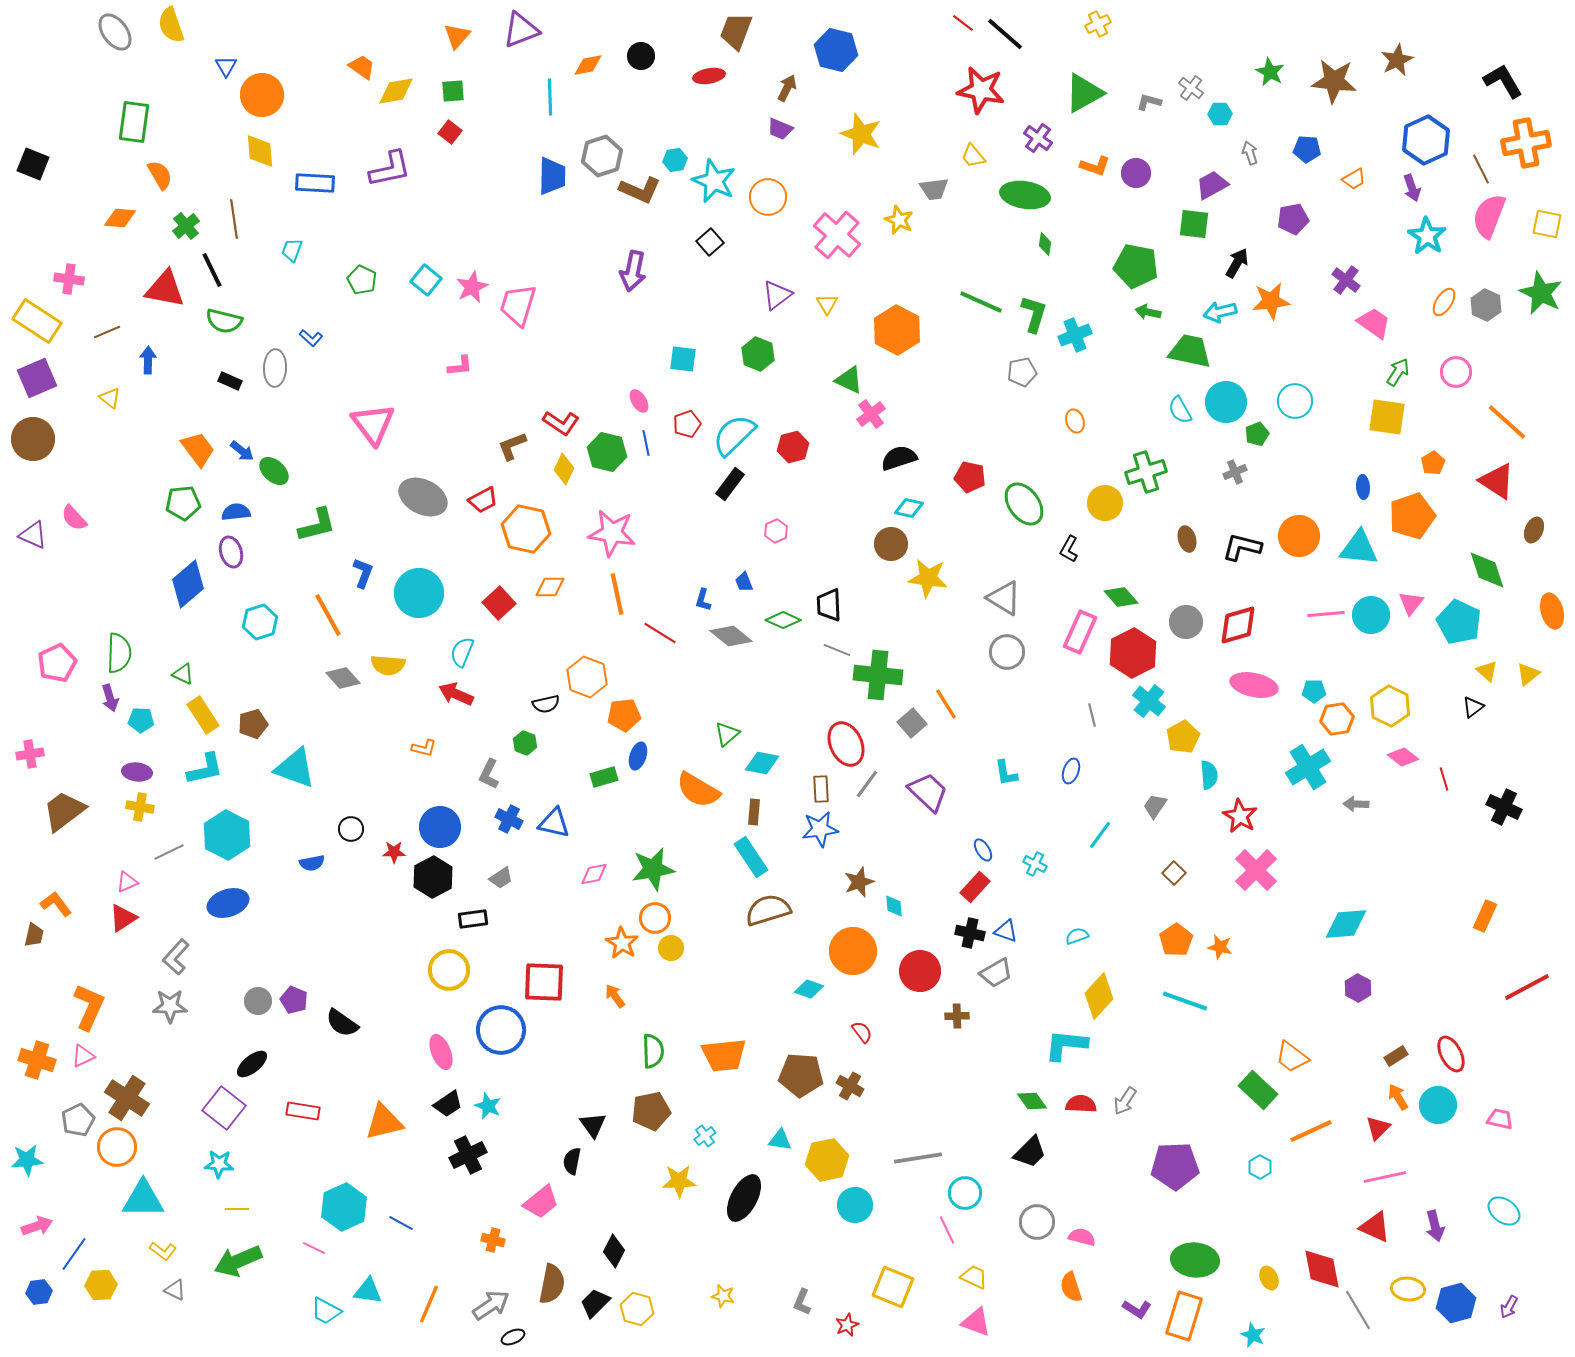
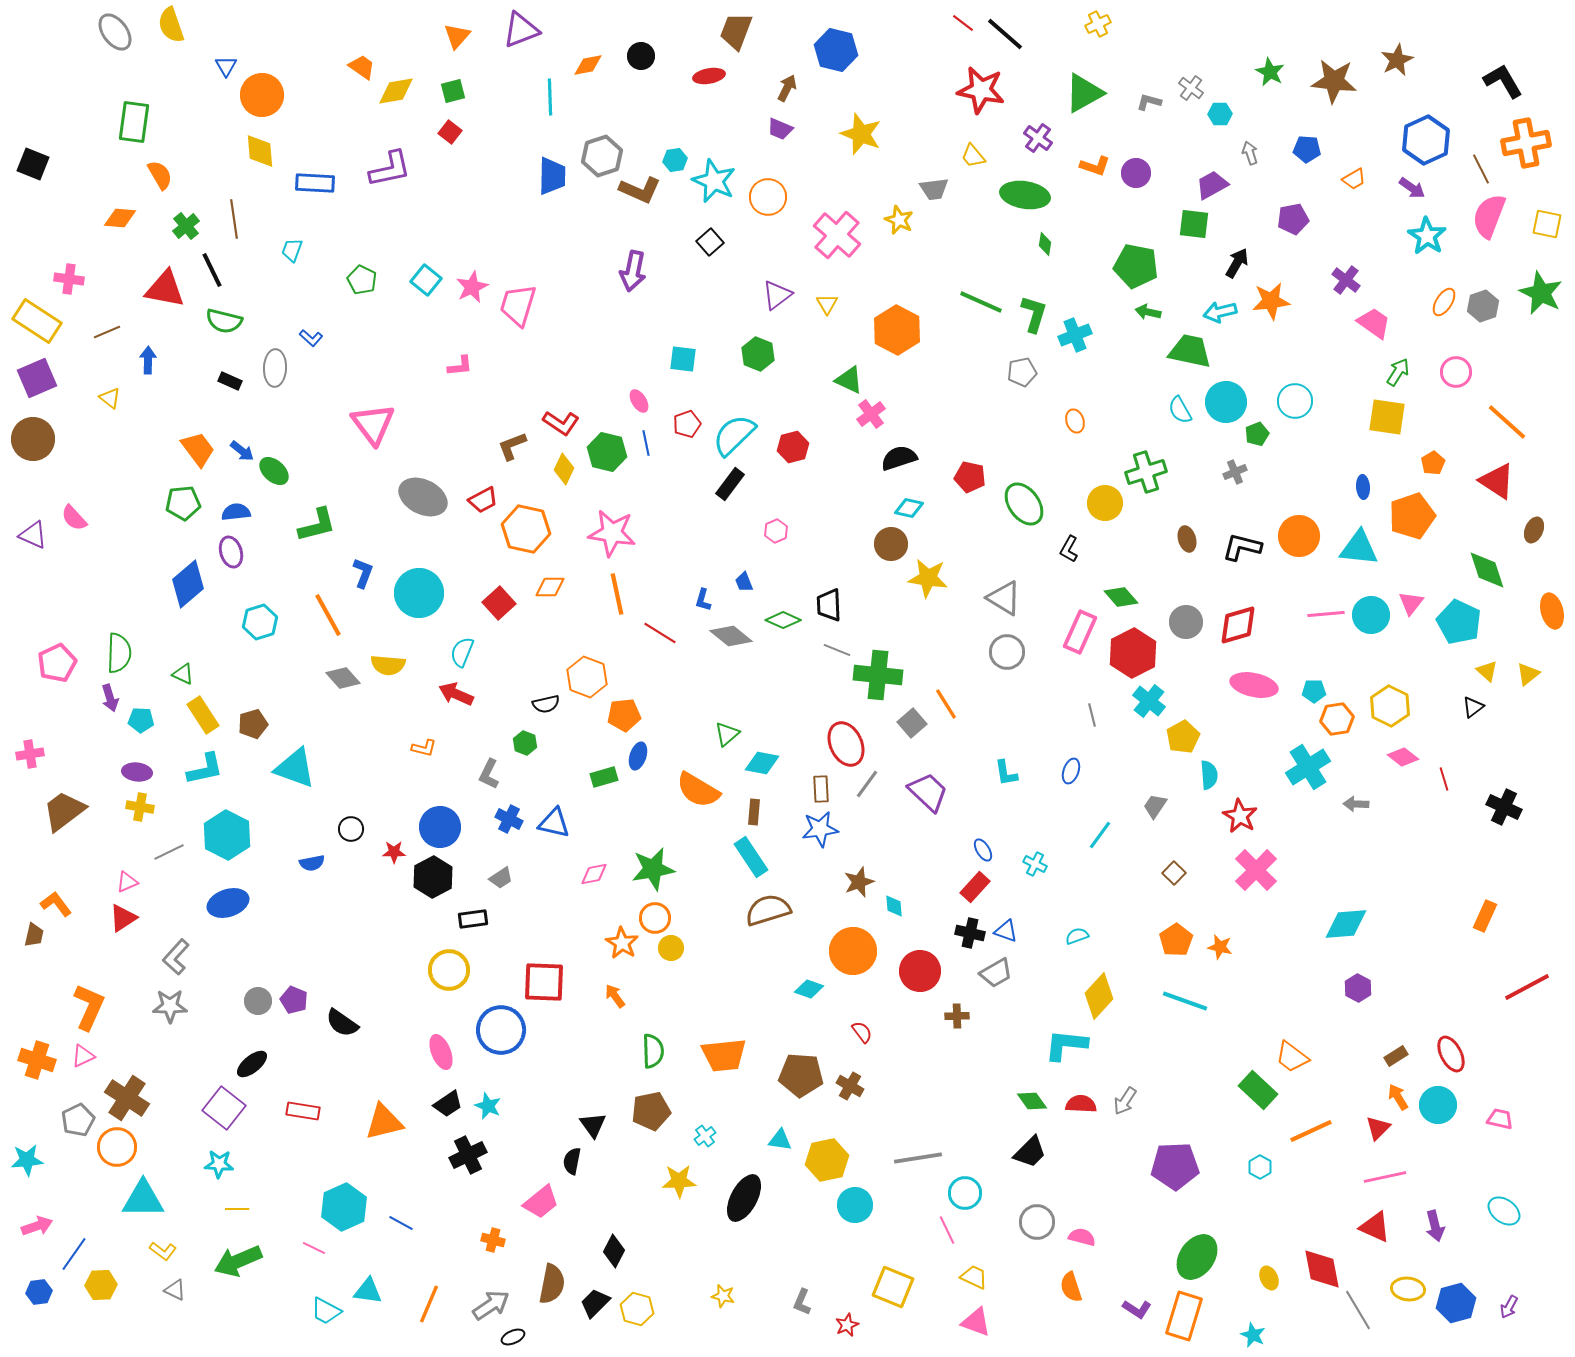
green square at (453, 91): rotated 10 degrees counterclockwise
purple arrow at (1412, 188): rotated 36 degrees counterclockwise
gray hexagon at (1486, 305): moved 3 px left, 1 px down; rotated 16 degrees clockwise
green ellipse at (1195, 1260): moved 2 px right, 3 px up; rotated 60 degrees counterclockwise
